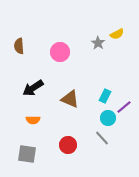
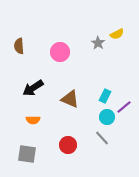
cyan circle: moved 1 px left, 1 px up
